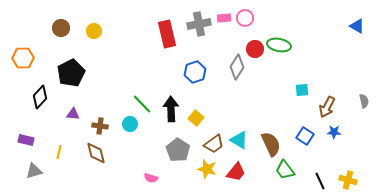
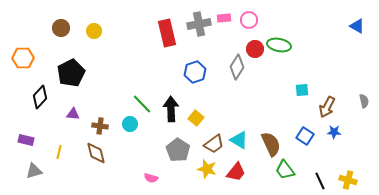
pink circle: moved 4 px right, 2 px down
red rectangle: moved 1 px up
